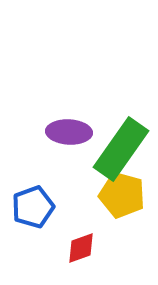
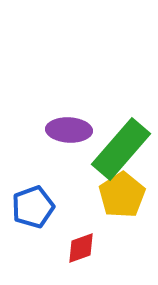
purple ellipse: moved 2 px up
green rectangle: rotated 6 degrees clockwise
yellow pentagon: rotated 24 degrees clockwise
